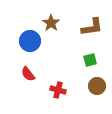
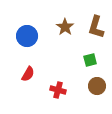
brown star: moved 14 px right, 4 px down
brown L-shape: moved 4 px right; rotated 115 degrees clockwise
blue circle: moved 3 px left, 5 px up
red semicircle: rotated 112 degrees counterclockwise
